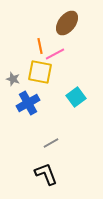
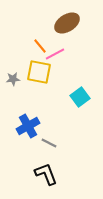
brown ellipse: rotated 20 degrees clockwise
orange line: rotated 28 degrees counterclockwise
yellow square: moved 1 px left
gray star: rotated 24 degrees counterclockwise
cyan square: moved 4 px right
blue cross: moved 23 px down
gray line: moved 2 px left; rotated 56 degrees clockwise
